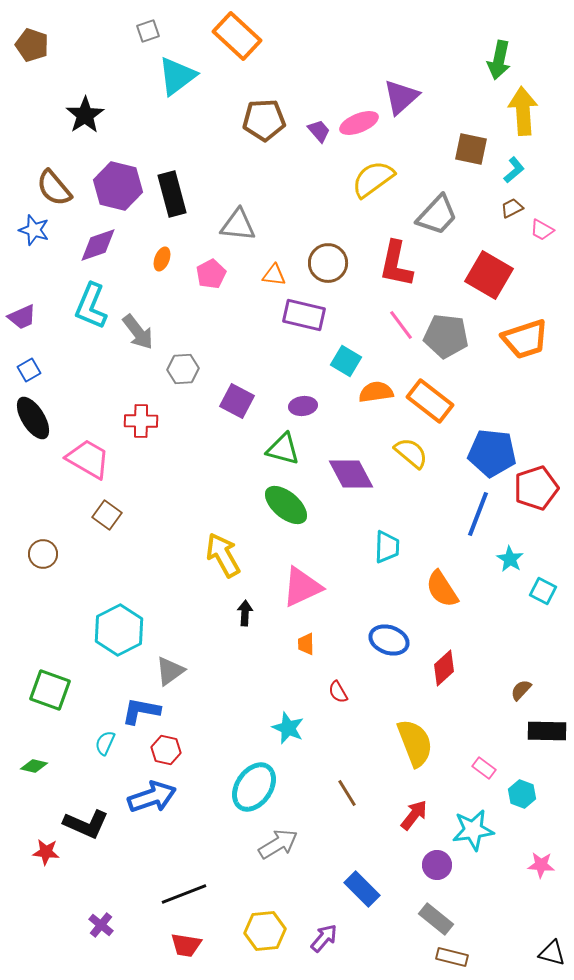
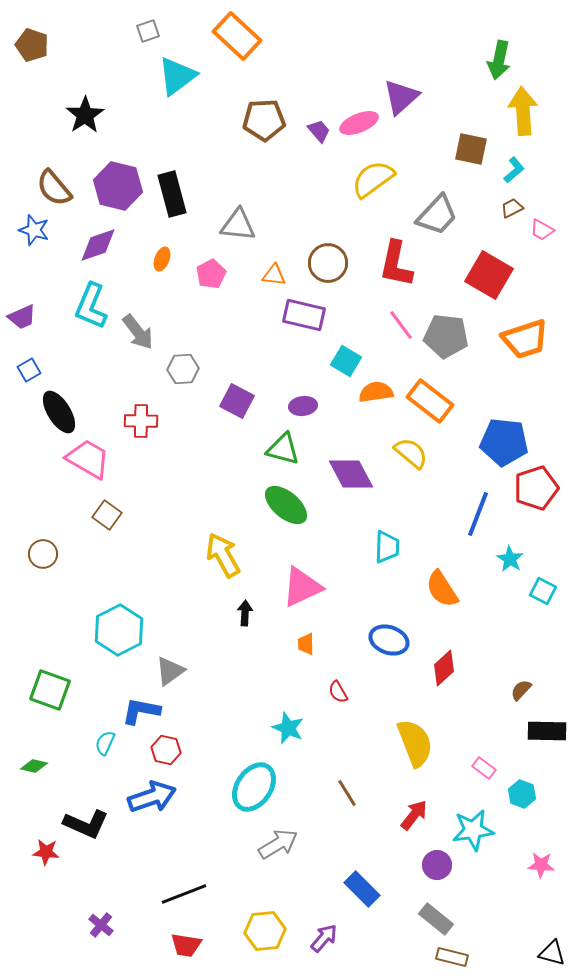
black ellipse at (33, 418): moved 26 px right, 6 px up
blue pentagon at (492, 453): moved 12 px right, 11 px up
